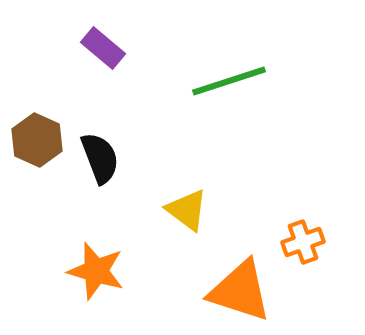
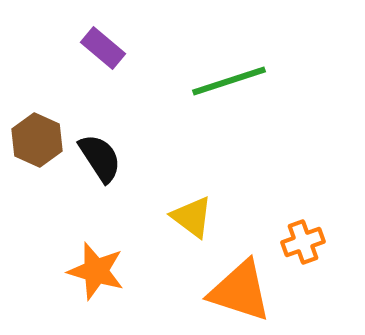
black semicircle: rotated 12 degrees counterclockwise
yellow triangle: moved 5 px right, 7 px down
